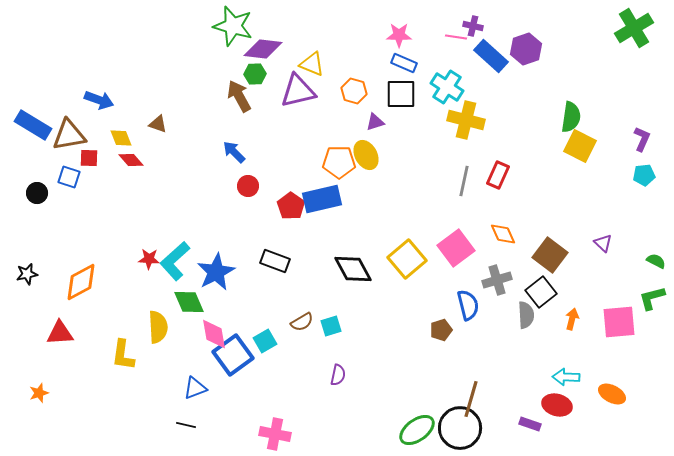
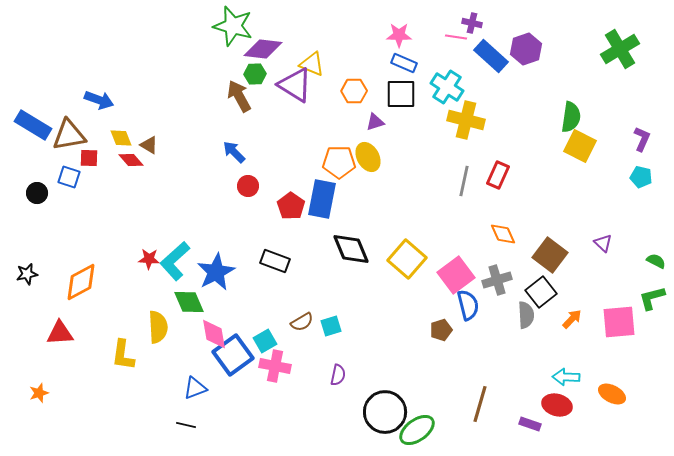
purple cross at (473, 26): moved 1 px left, 3 px up
green cross at (634, 28): moved 14 px left, 21 px down
purple triangle at (298, 91): moved 3 px left, 6 px up; rotated 45 degrees clockwise
orange hexagon at (354, 91): rotated 15 degrees counterclockwise
brown triangle at (158, 124): moved 9 px left, 21 px down; rotated 12 degrees clockwise
yellow ellipse at (366, 155): moved 2 px right, 2 px down
cyan pentagon at (644, 175): moved 3 px left, 2 px down; rotated 20 degrees clockwise
blue rectangle at (322, 199): rotated 66 degrees counterclockwise
pink square at (456, 248): moved 27 px down
yellow square at (407, 259): rotated 9 degrees counterclockwise
black diamond at (353, 269): moved 2 px left, 20 px up; rotated 6 degrees clockwise
orange arrow at (572, 319): rotated 30 degrees clockwise
brown line at (471, 399): moved 9 px right, 5 px down
black circle at (460, 428): moved 75 px left, 16 px up
pink cross at (275, 434): moved 68 px up
